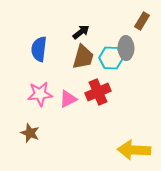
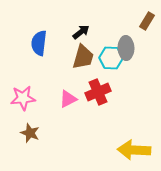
brown rectangle: moved 5 px right
blue semicircle: moved 6 px up
pink star: moved 17 px left, 4 px down
